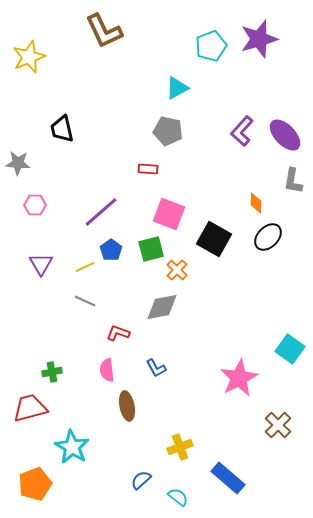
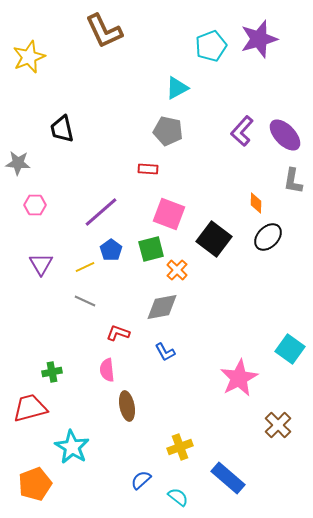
black square: rotated 8 degrees clockwise
blue L-shape: moved 9 px right, 16 px up
